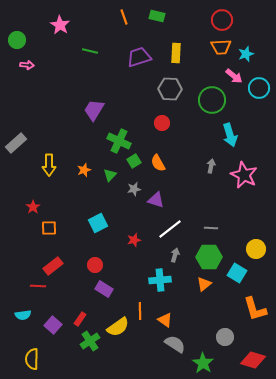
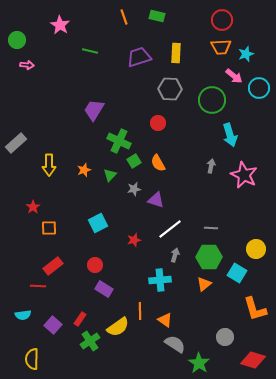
red circle at (162, 123): moved 4 px left
green star at (203, 363): moved 4 px left
